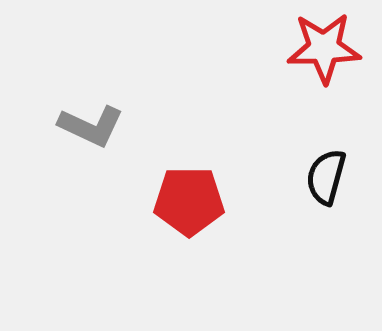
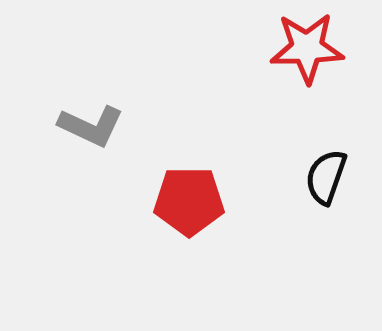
red star: moved 17 px left
black semicircle: rotated 4 degrees clockwise
